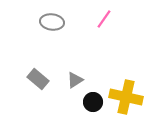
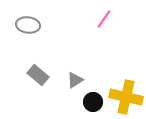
gray ellipse: moved 24 px left, 3 px down
gray rectangle: moved 4 px up
